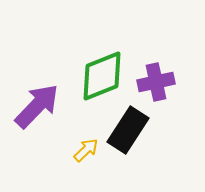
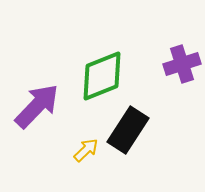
purple cross: moved 26 px right, 18 px up; rotated 6 degrees counterclockwise
